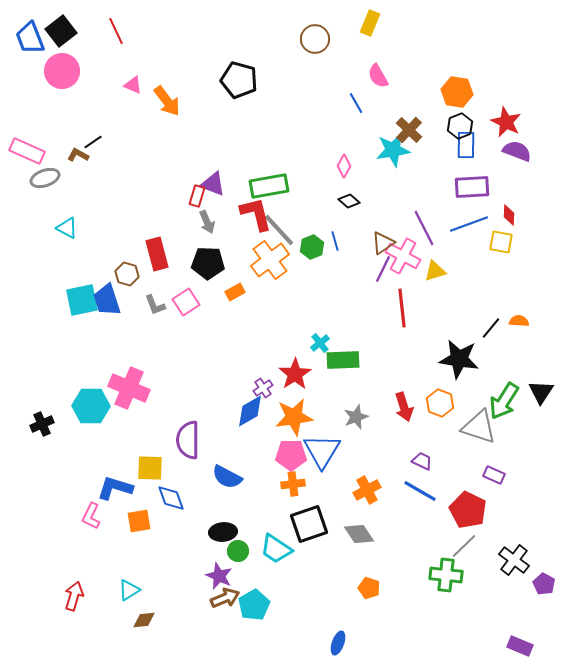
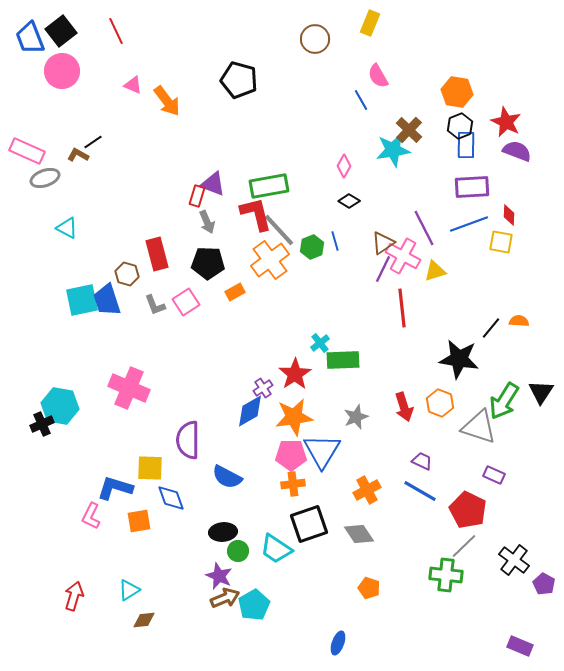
blue line at (356, 103): moved 5 px right, 3 px up
black diamond at (349, 201): rotated 10 degrees counterclockwise
cyan hexagon at (91, 406): moved 31 px left; rotated 9 degrees clockwise
